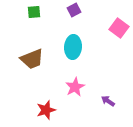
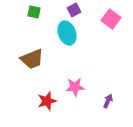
green square: rotated 16 degrees clockwise
pink square: moved 8 px left, 9 px up
cyan ellipse: moved 6 px left, 14 px up; rotated 25 degrees counterclockwise
pink star: rotated 24 degrees clockwise
purple arrow: rotated 80 degrees clockwise
red star: moved 1 px right, 9 px up
